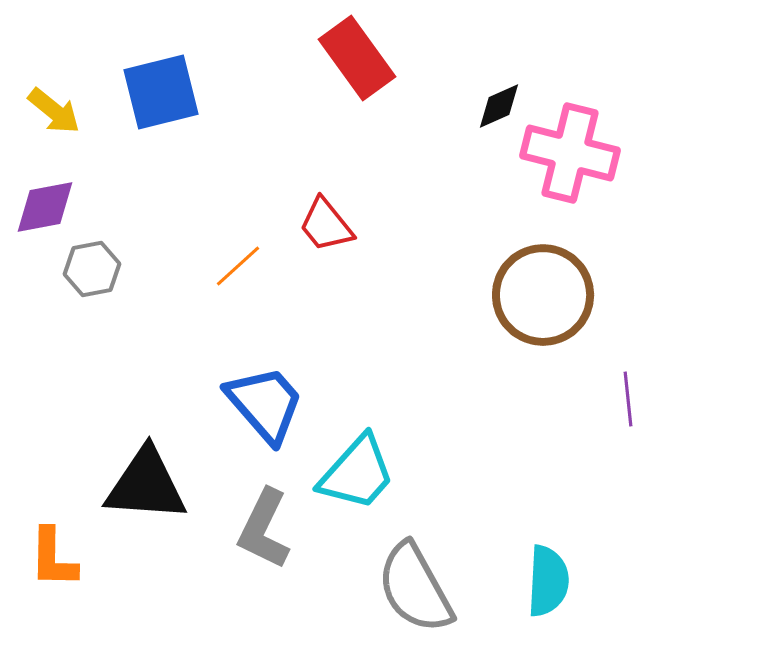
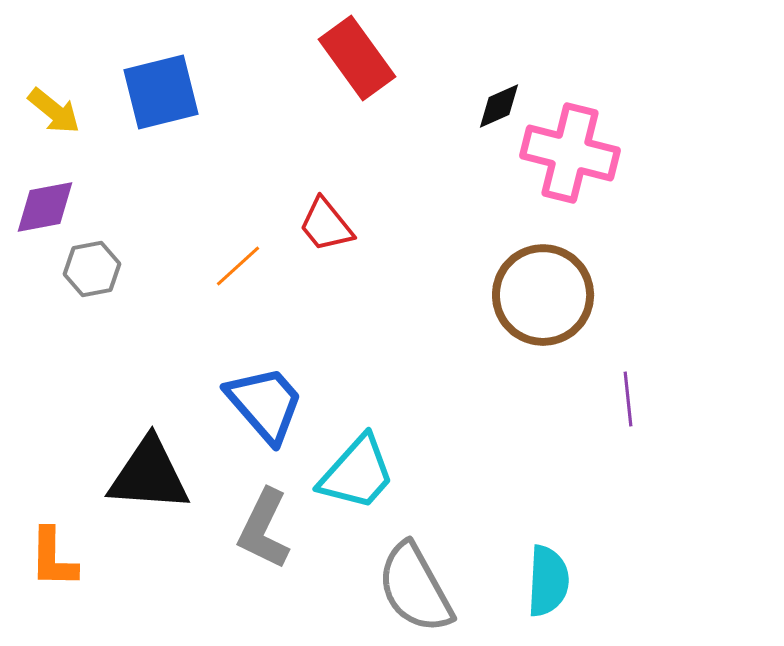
black triangle: moved 3 px right, 10 px up
